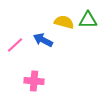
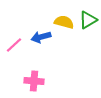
green triangle: rotated 30 degrees counterclockwise
blue arrow: moved 2 px left, 3 px up; rotated 42 degrees counterclockwise
pink line: moved 1 px left
